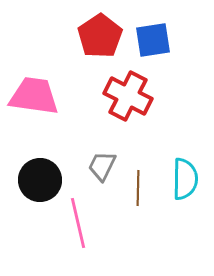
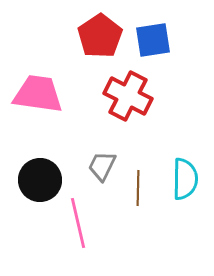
pink trapezoid: moved 4 px right, 2 px up
